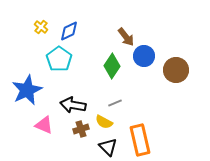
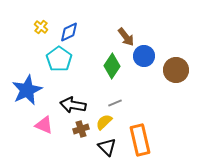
blue diamond: moved 1 px down
yellow semicircle: rotated 108 degrees clockwise
black triangle: moved 1 px left
